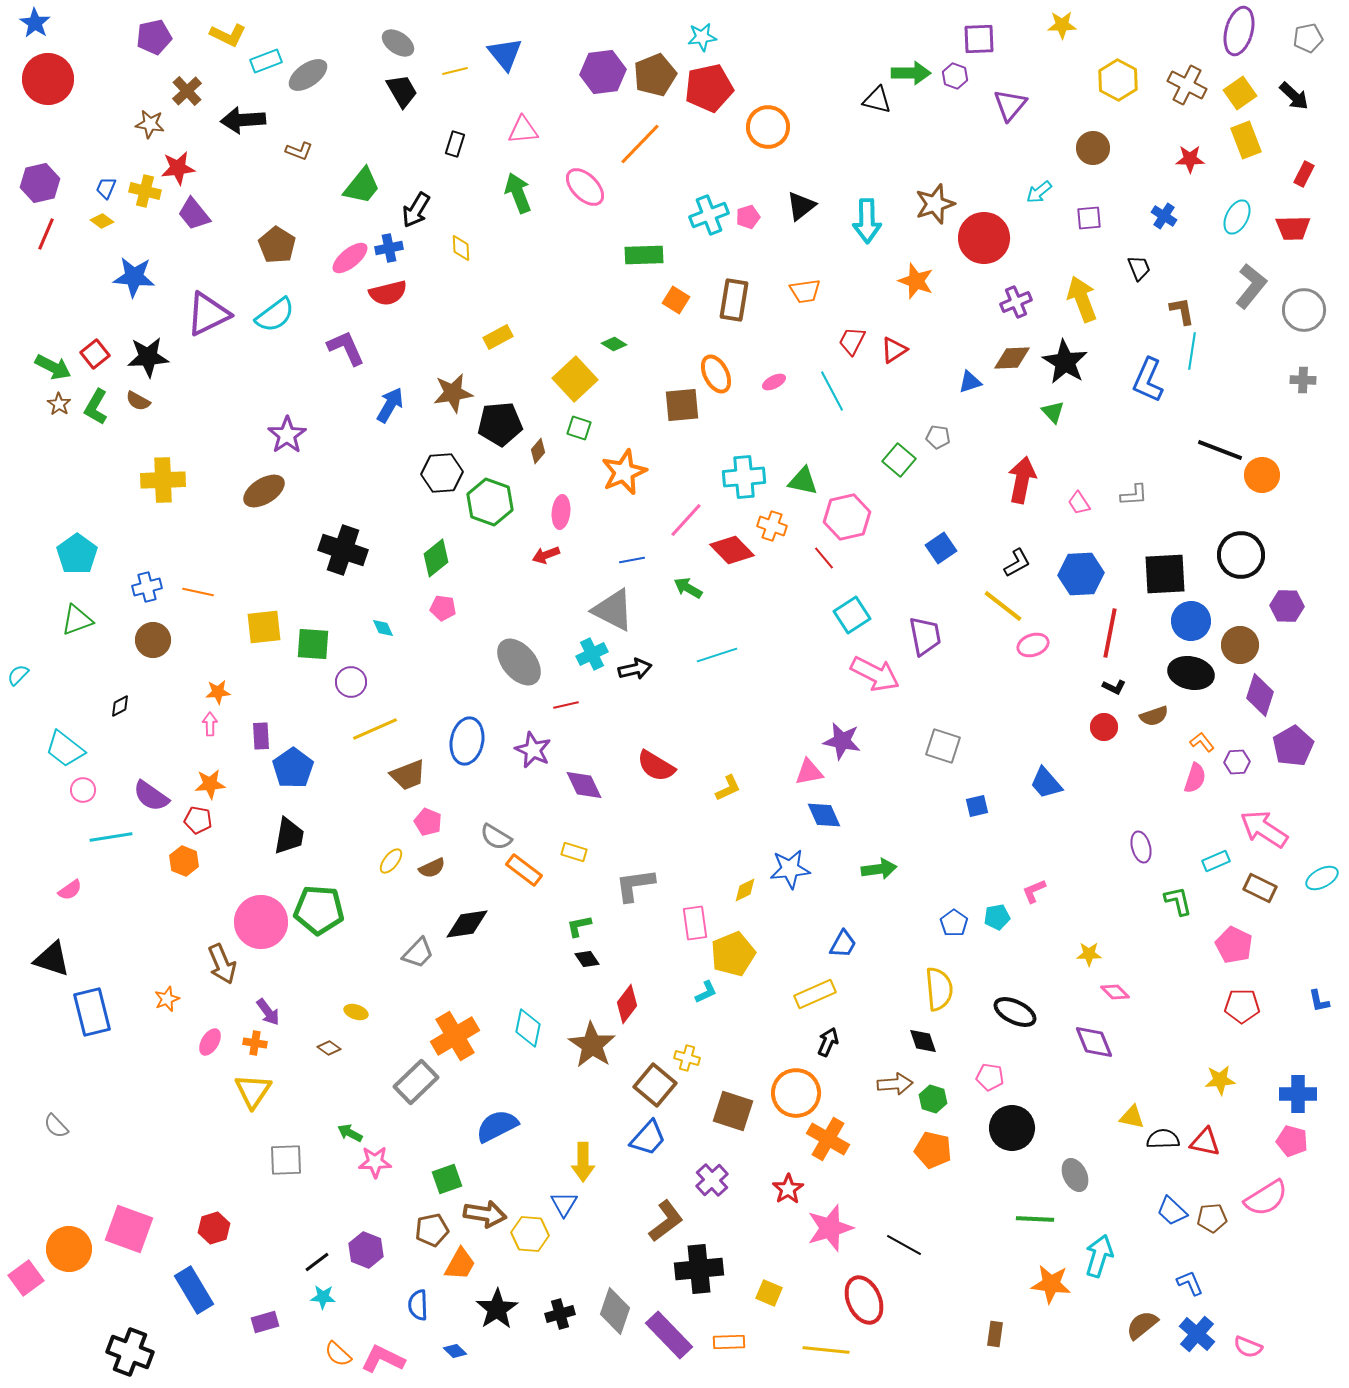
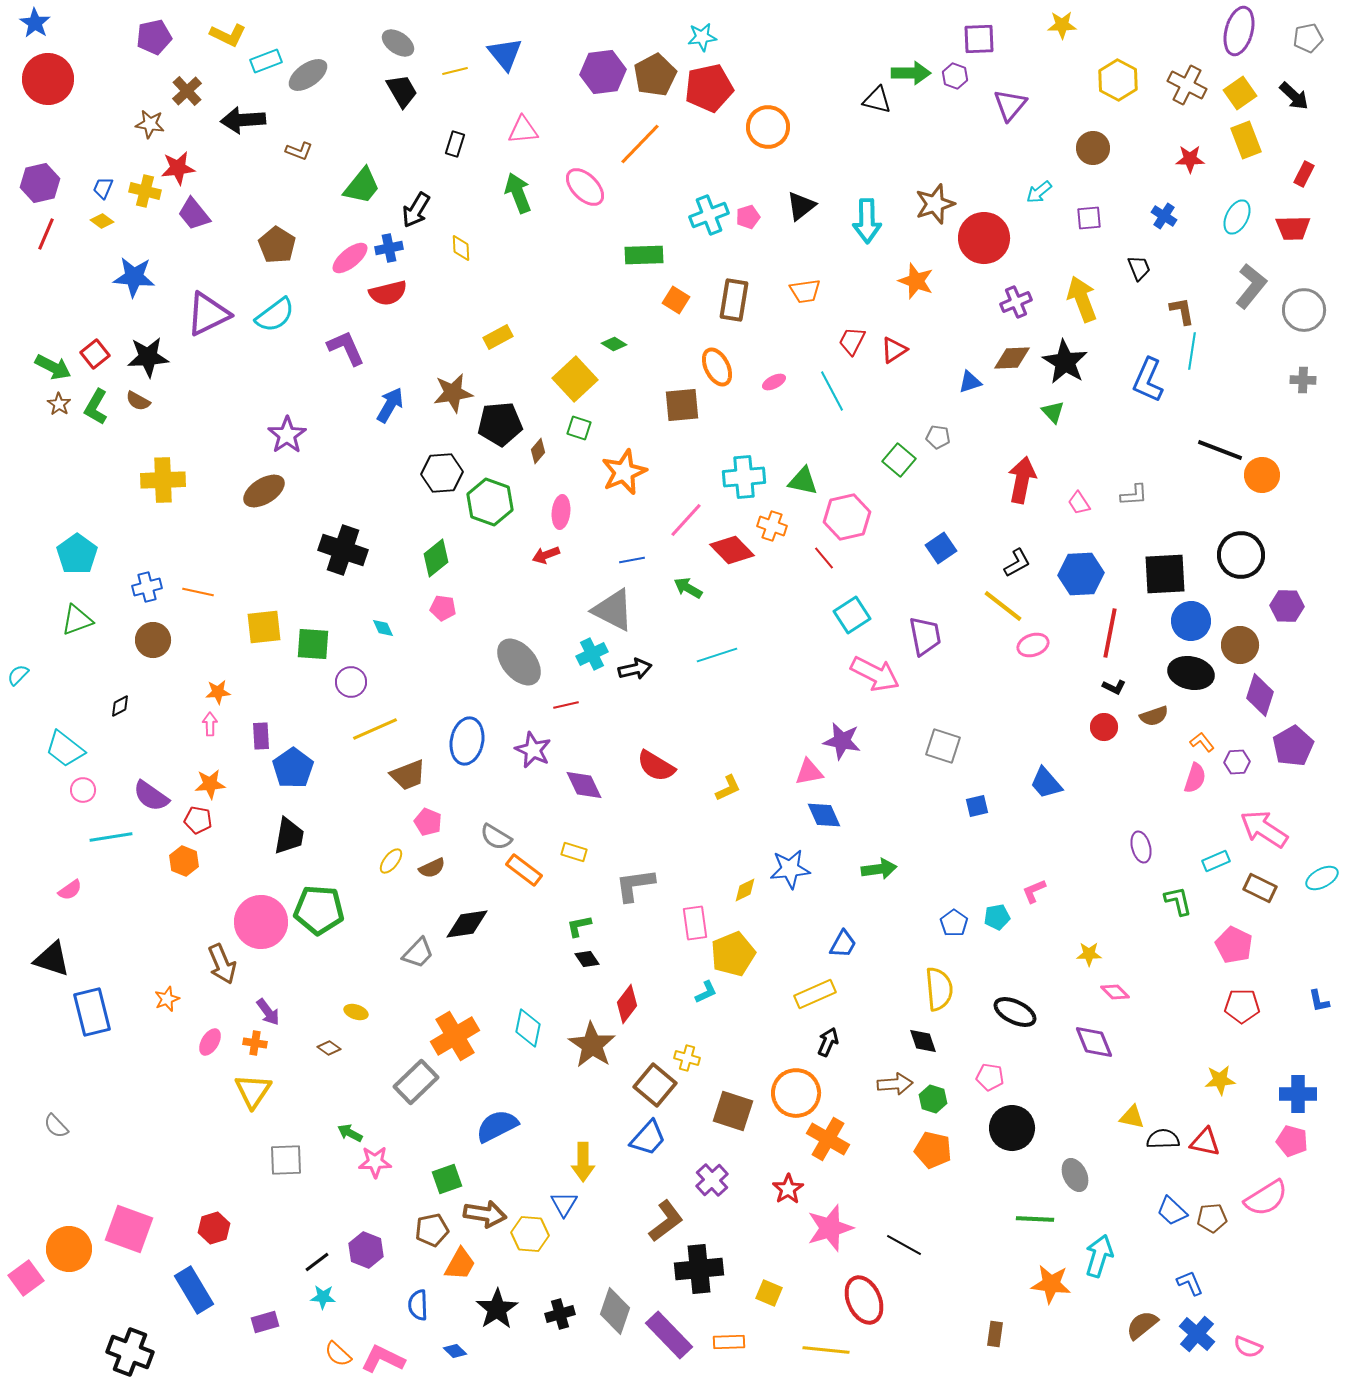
brown pentagon at (655, 75): rotated 6 degrees counterclockwise
blue trapezoid at (106, 188): moved 3 px left
orange ellipse at (716, 374): moved 1 px right, 7 px up
